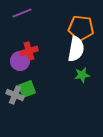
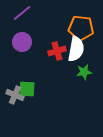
purple line: rotated 18 degrees counterclockwise
red cross: moved 28 px right
purple circle: moved 2 px right, 19 px up
green star: moved 2 px right, 3 px up
green square: rotated 24 degrees clockwise
